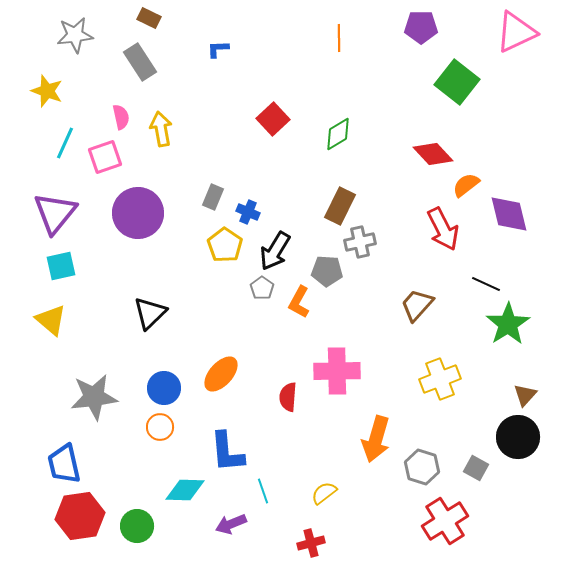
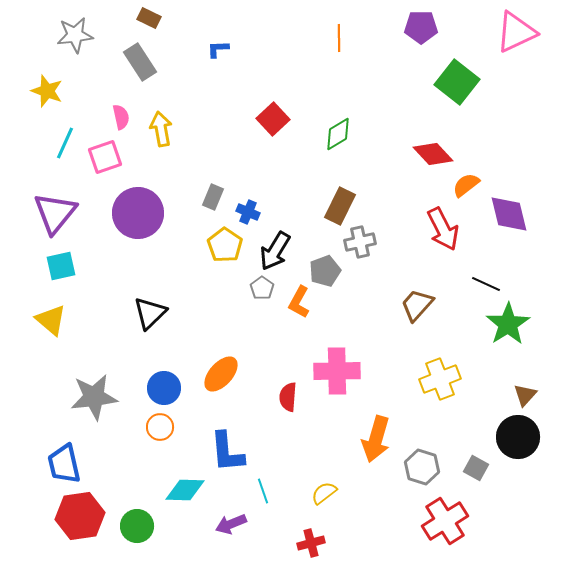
gray pentagon at (327, 271): moved 2 px left; rotated 24 degrees counterclockwise
